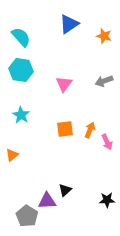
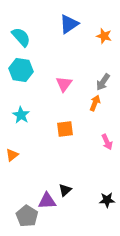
gray arrow: moved 1 px left, 1 px down; rotated 36 degrees counterclockwise
orange arrow: moved 5 px right, 27 px up
